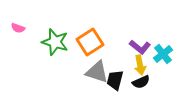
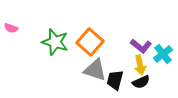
pink semicircle: moved 7 px left
orange square: rotated 16 degrees counterclockwise
purple L-shape: moved 1 px right, 1 px up
gray triangle: moved 2 px left, 2 px up
